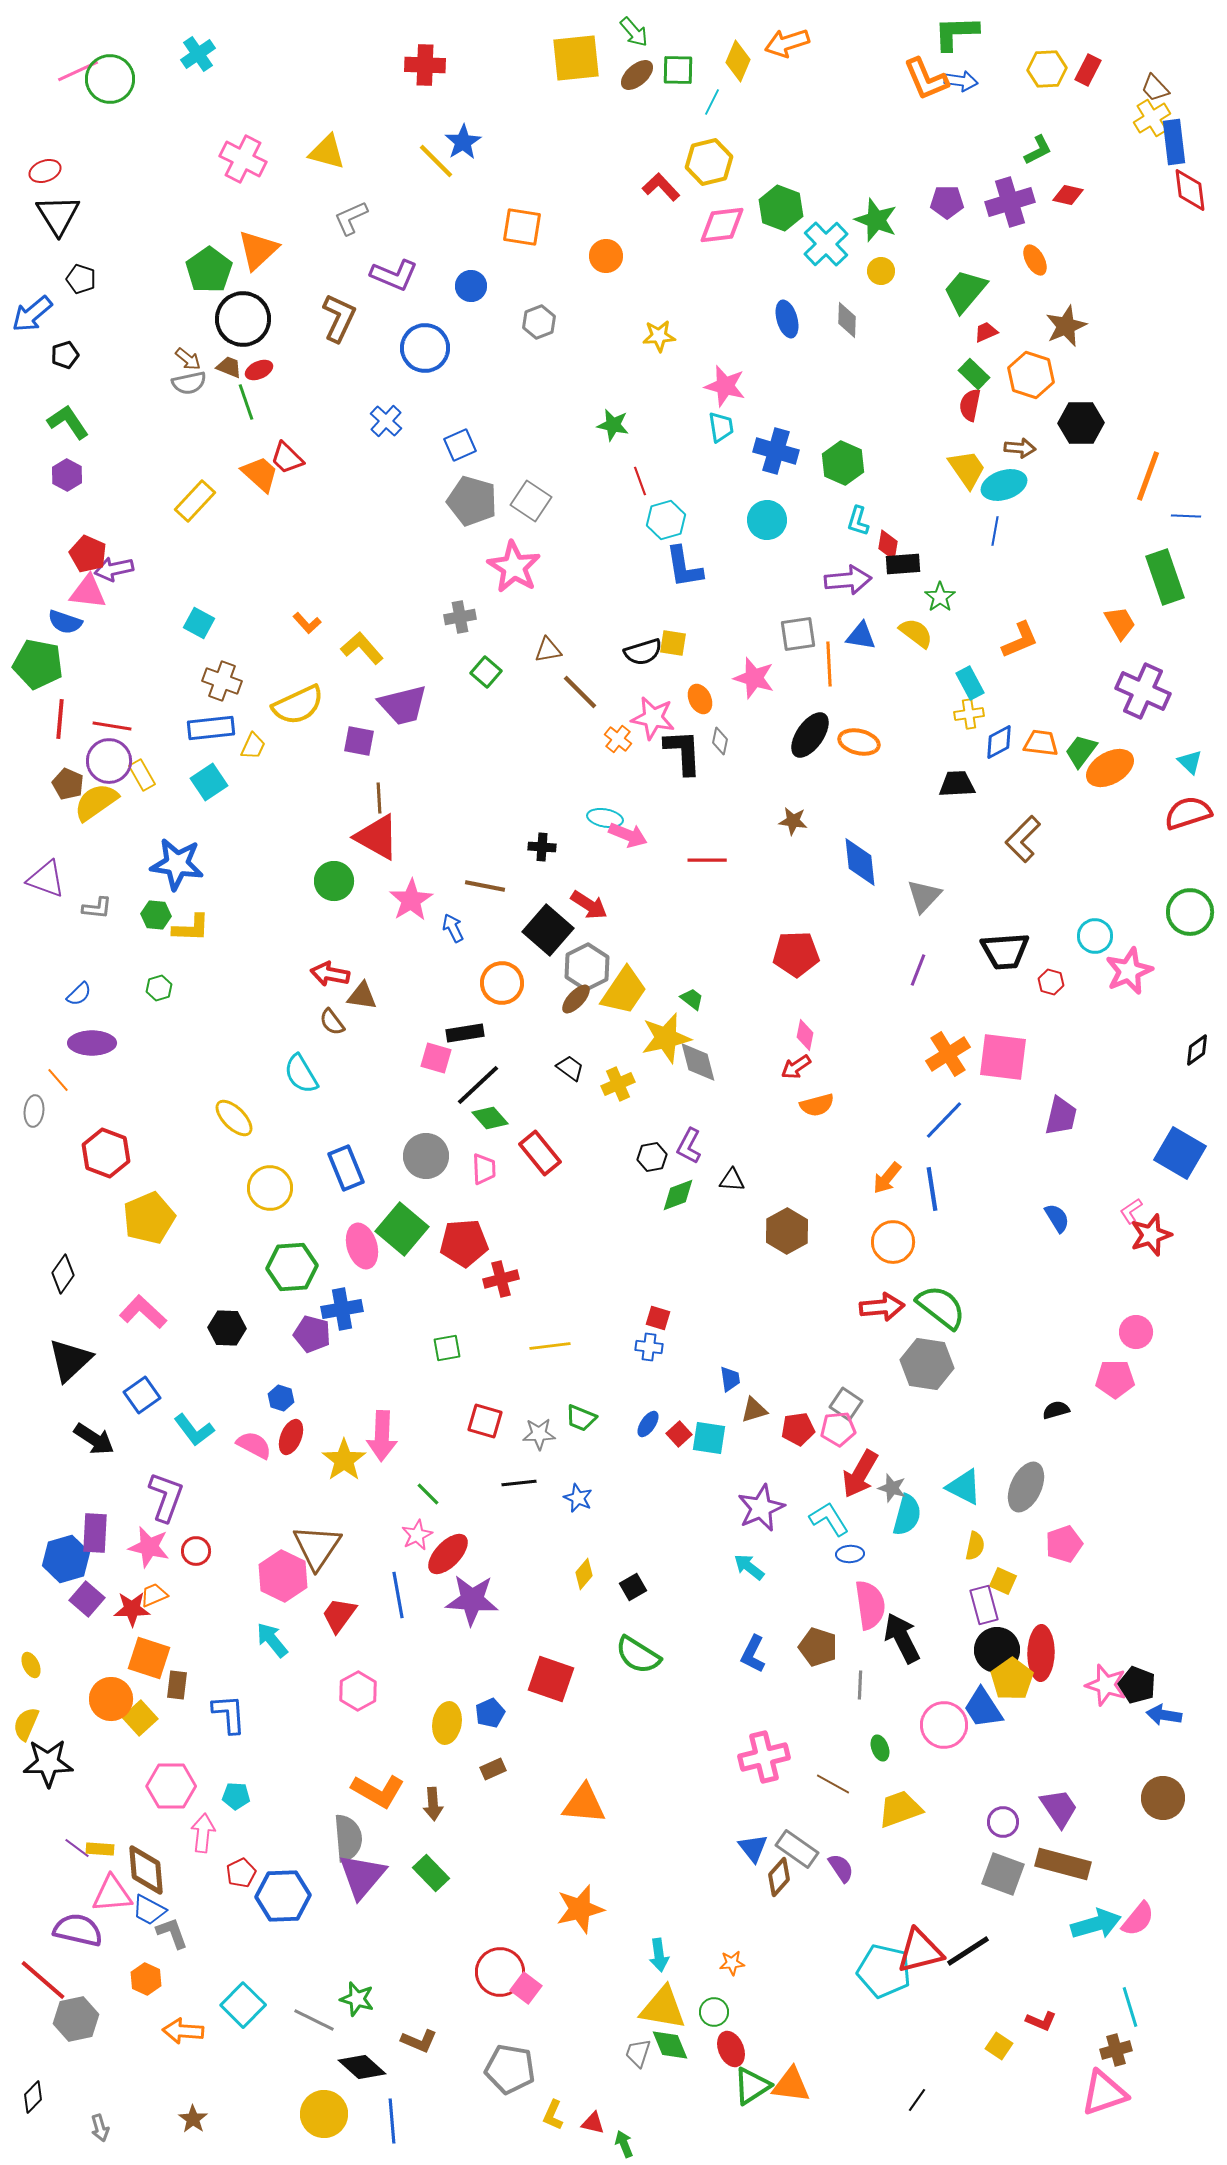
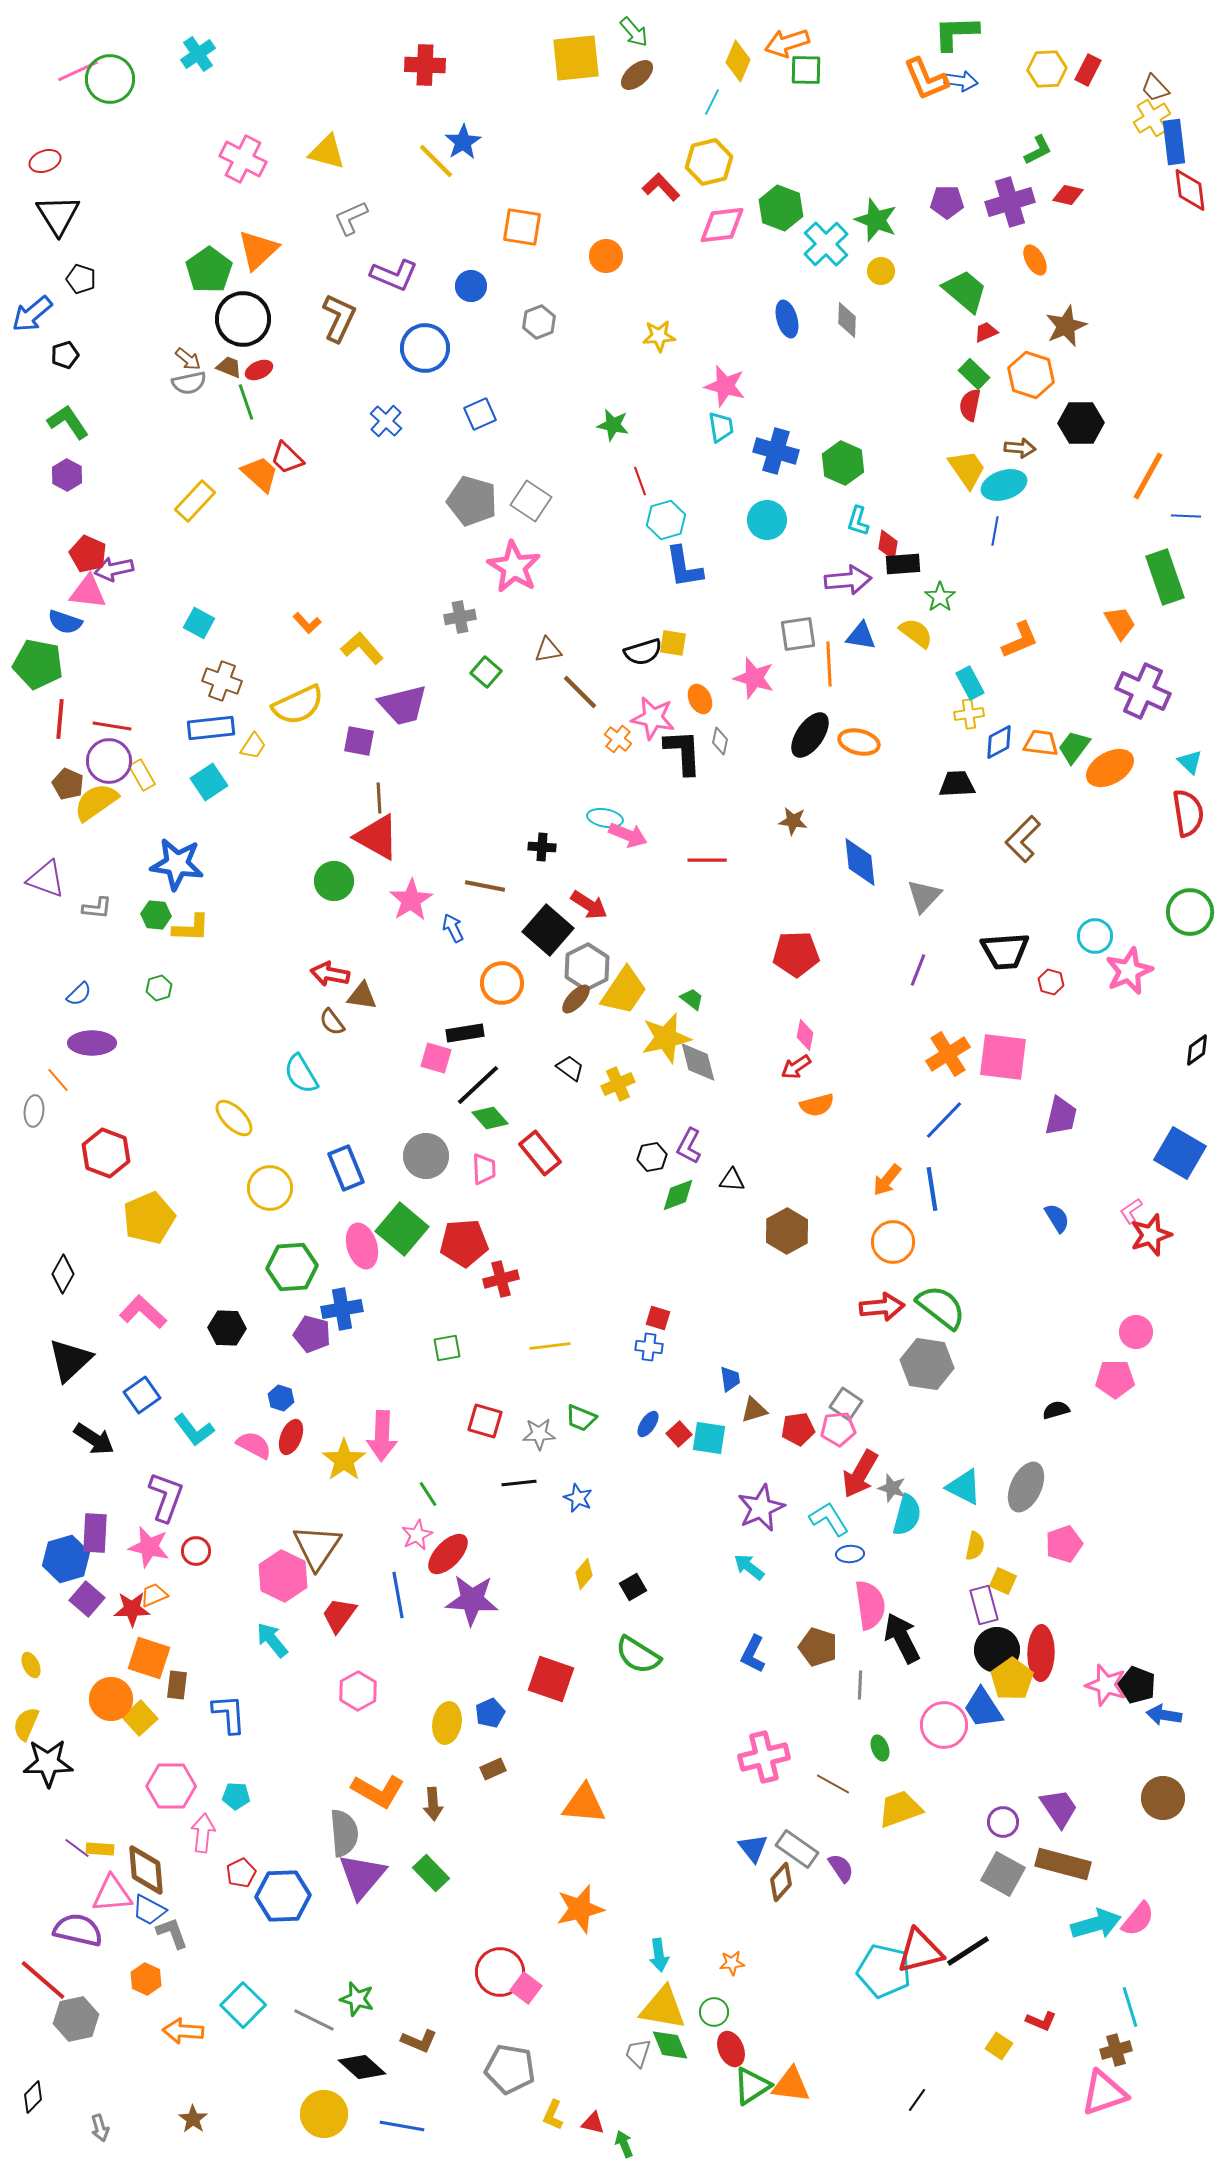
green square at (678, 70): moved 128 px right
red ellipse at (45, 171): moved 10 px up
green trapezoid at (965, 291): rotated 90 degrees clockwise
blue square at (460, 445): moved 20 px right, 31 px up
orange line at (1148, 476): rotated 9 degrees clockwise
yellow trapezoid at (253, 746): rotated 8 degrees clockwise
green trapezoid at (1081, 751): moved 7 px left, 4 px up
red semicircle at (1188, 813): rotated 99 degrees clockwise
orange arrow at (887, 1178): moved 2 px down
black diamond at (63, 1274): rotated 6 degrees counterclockwise
green line at (428, 1494): rotated 12 degrees clockwise
gray semicircle at (348, 1838): moved 4 px left, 5 px up
gray square at (1003, 1874): rotated 9 degrees clockwise
brown diamond at (779, 1877): moved 2 px right, 5 px down
blue line at (392, 2121): moved 10 px right, 5 px down; rotated 75 degrees counterclockwise
